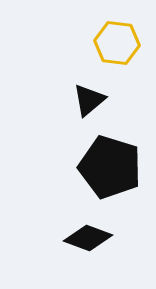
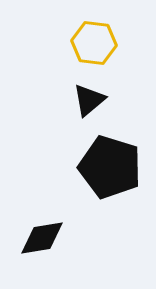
yellow hexagon: moved 23 px left
black diamond: moved 46 px left; rotated 30 degrees counterclockwise
